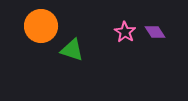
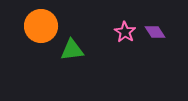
green triangle: rotated 25 degrees counterclockwise
